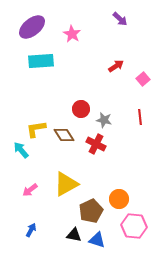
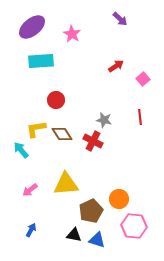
red circle: moved 25 px left, 9 px up
brown diamond: moved 2 px left, 1 px up
red cross: moved 3 px left, 3 px up
yellow triangle: rotated 24 degrees clockwise
